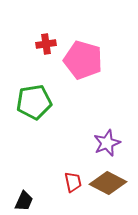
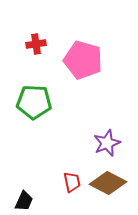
red cross: moved 10 px left
green pentagon: rotated 12 degrees clockwise
red trapezoid: moved 1 px left
